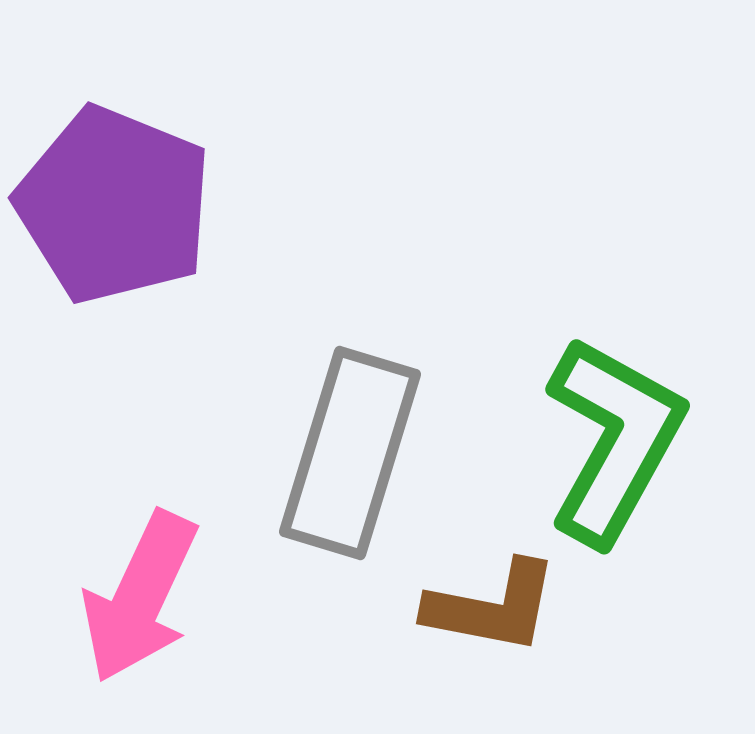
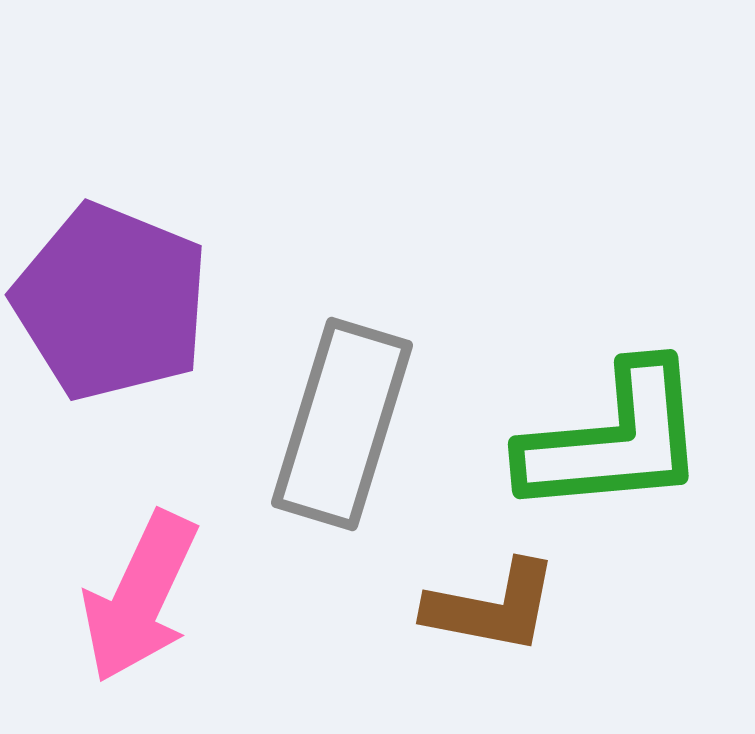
purple pentagon: moved 3 px left, 97 px down
green L-shape: rotated 56 degrees clockwise
gray rectangle: moved 8 px left, 29 px up
